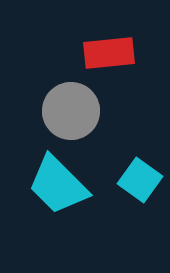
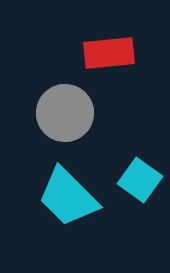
gray circle: moved 6 px left, 2 px down
cyan trapezoid: moved 10 px right, 12 px down
